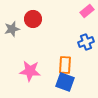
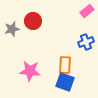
red circle: moved 2 px down
